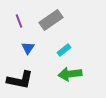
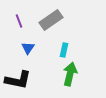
cyan rectangle: rotated 40 degrees counterclockwise
green arrow: rotated 110 degrees clockwise
black L-shape: moved 2 px left
